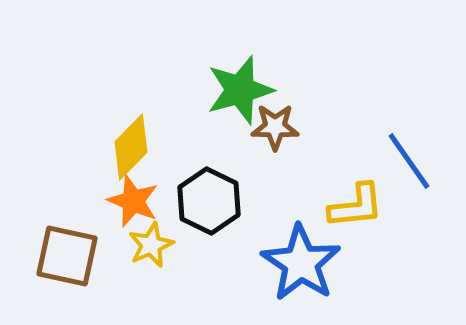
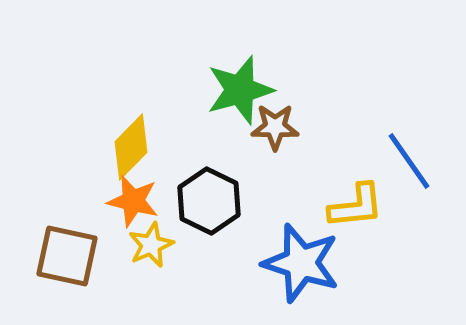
orange star: rotated 8 degrees counterclockwise
blue star: rotated 16 degrees counterclockwise
